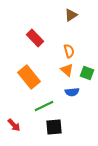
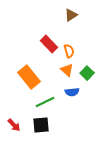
red rectangle: moved 14 px right, 6 px down
green square: rotated 24 degrees clockwise
green line: moved 1 px right, 4 px up
black square: moved 13 px left, 2 px up
